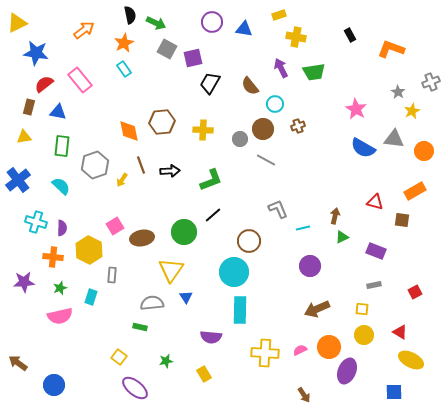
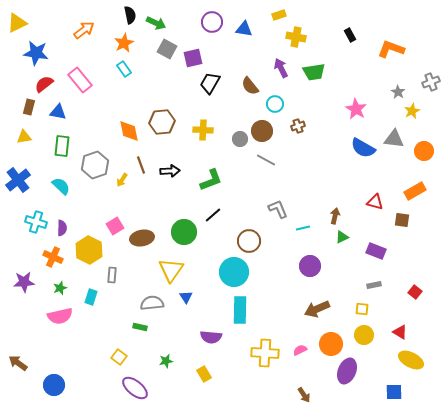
brown circle at (263, 129): moved 1 px left, 2 px down
orange cross at (53, 257): rotated 18 degrees clockwise
red square at (415, 292): rotated 24 degrees counterclockwise
orange circle at (329, 347): moved 2 px right, 3 px up
